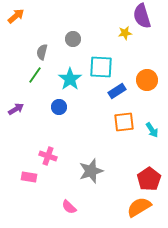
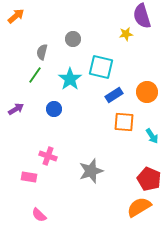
yellow star: moved 1 px right, 1 px down
cyan square: rotated 10 degrees clockwise
orange circle: moved 12 px down
blue rectangle: moved 3 px left, 4 px down
blue circle: moved 5 px left, 2 px down
orange square: rotated 10 degrees clockwise
cyan arrow: moved 6 px down
red pentagon: rotated 15 degrees counterclockwise
pink semicircle: moved 30 px left, 8 px down
